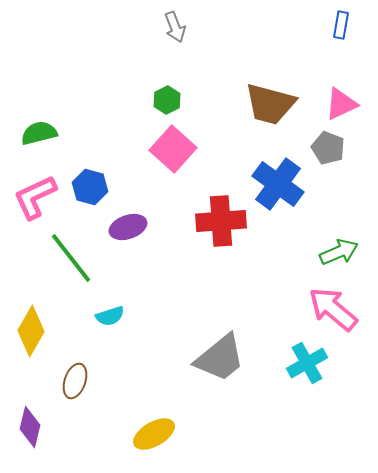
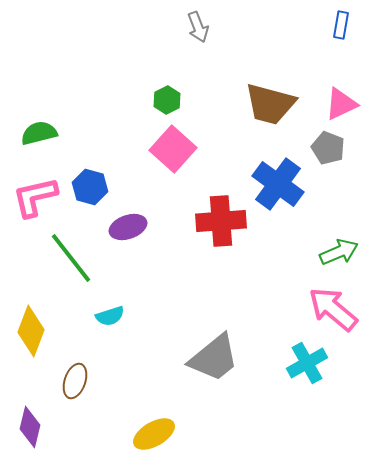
gray arrow: moved 23 px right
pink L-shape: rotated 12 degrees clockwise
yellow diamond: rotated 9 degrees counterclockwise
gray trapezoid: moved 6 px left
